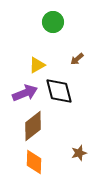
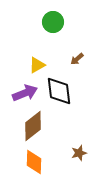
black diamond: rotated 8 degrees clockwise
